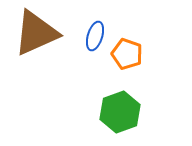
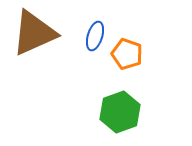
brown triangle: moved 2 px left
